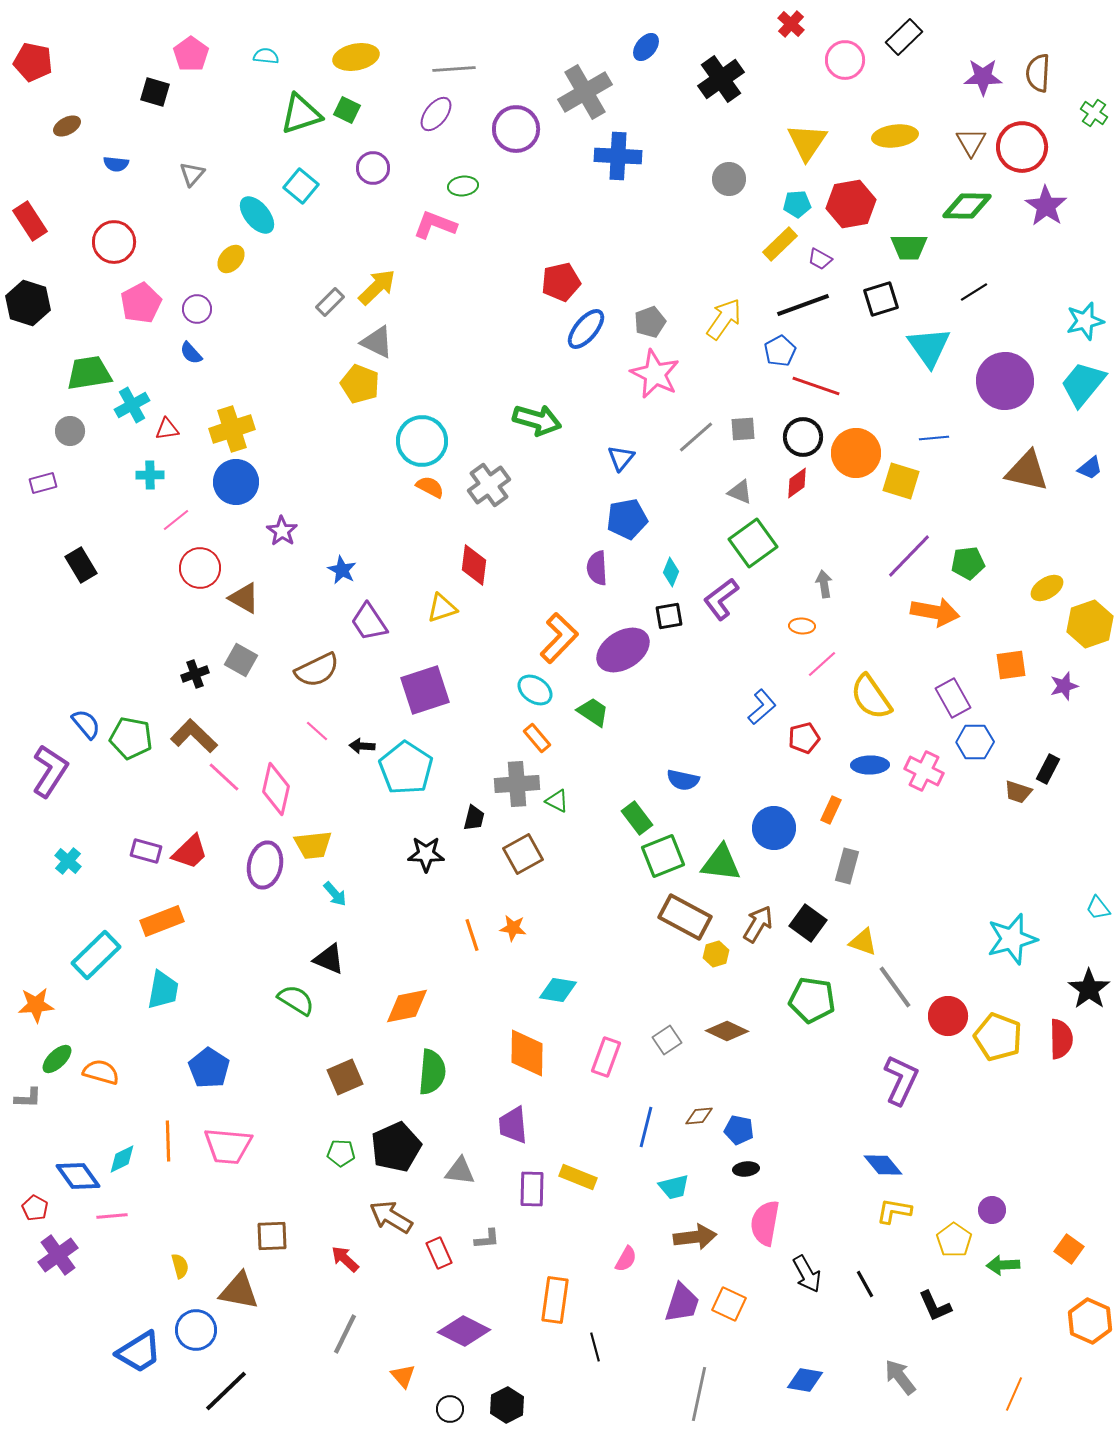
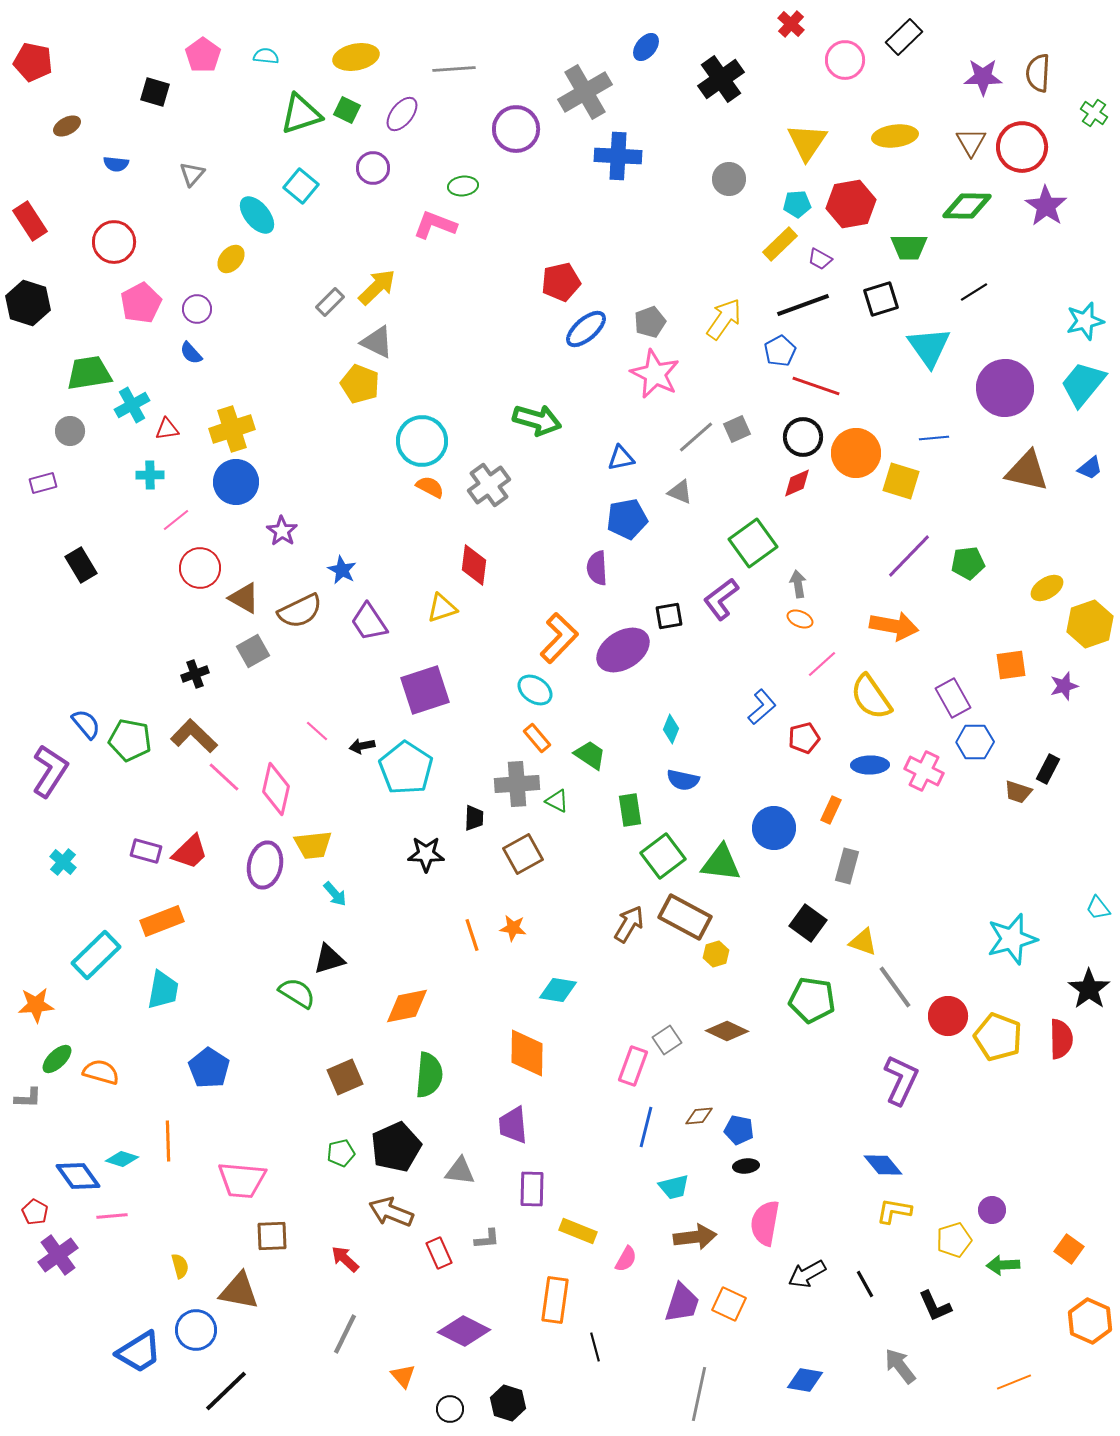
pink pentagon at (191, 54): moved 12 px right, 1 px down
purple ellipse at (436, 114): moved 34 px left
blue ellipse at (586, 329): rotated 9 degrees clockwise
purple circle at (1005, 381): moved 7 px down
gray square at (743, 429): moved 6 px left; rotated 20 degrees counterclockwise
blue triangle at (621, 458): rotated 40 degrees clockwise
red diamond at (797, 483): rotated 12 degrees clockwise
gray triangle at (740, 492): moved 60 px left
cyan diamond at (671, 572): moved 157 px down
gray arrow at (824, 584): moved 26 px left
orange arrow at (935, 612): moved 41 px left, 14 px down
orange ellipse at (802, 626): moved 2 px left, 7 px up; rotated 20 degrees clockwise
gray square at (241, 660): moved 12 px right, 9 px up; rotated 32 degrees clockwise
brown semicircle at (317, 670): moved 17 px left, 59 px up
green trapezoid at (593, 712): moved 3 px left, 43 px down
green pentagon at (131, 738): moved 1 px left, 2 px down
black arrow at (362, 746): rotated 15 degrees counterclockwise
black trapezoid at (474, 818): rotated 12 degrees counterclockwise
green rectangle at (637, 818): moved 7 px left, 8 px up; rotated 28 degrees clockwise
green square at (663, 856): rotated 15 degrees counterclockwise
cyan cross at (68, 861): moved 5 px left, 1 px down
brown arrow at (758, 924): moved 129 px left
black triangle at (329, 959): rotated 40 degrees counterclockwise
green semicircle at (296, 1000): moved 1 px right, 7 px up
pink rectangle at (606, 1057): moved 27 px right, 9 px down
green semicircle at (432, 1072): moved 3 px left, 3 px down
pink trapezoid at (228, 1146): moved 14 px right, 34 px down
green pentagon at (341, 1153): rotated 16 degrees counterclockwise
cyan diamond at (122, 1159): rotated 44 degrees clockwise
black ellipse at (746, 1169): moved 3 px up
yellow rectangle at (578, 1177): moved 54 px down
red pentagon at (35, 1208): moved 4 px down
brown arrow at (391, 1217): moved 5 px up; rotated 9 degrees counterclockwise
yellow pentagon at (954, 1240): rotated 20 degrees clockwise
black arrow at (807, 1274): rotated 90 degrees clockwise
gray arrow at (900, 1377): moved 11 px up
orange line at (1014, 1394): moved 12 px up; rotated 44 degrees clockwise
black hexagon at (507, 1405): moved 1 px right, 2 px up; rotated 16 degrees counterclockwise
